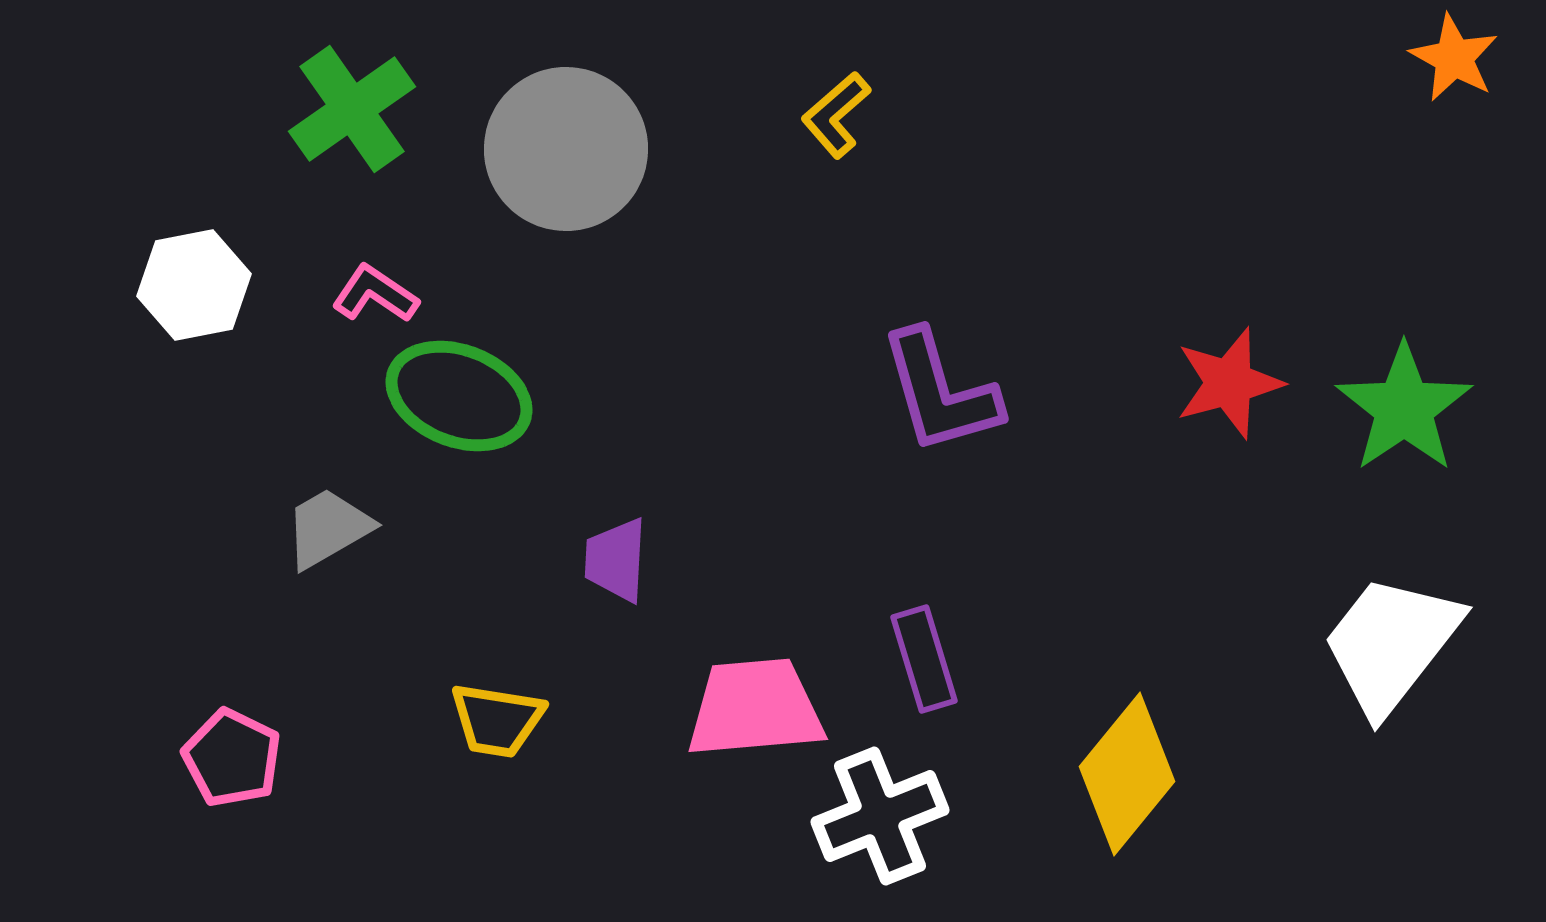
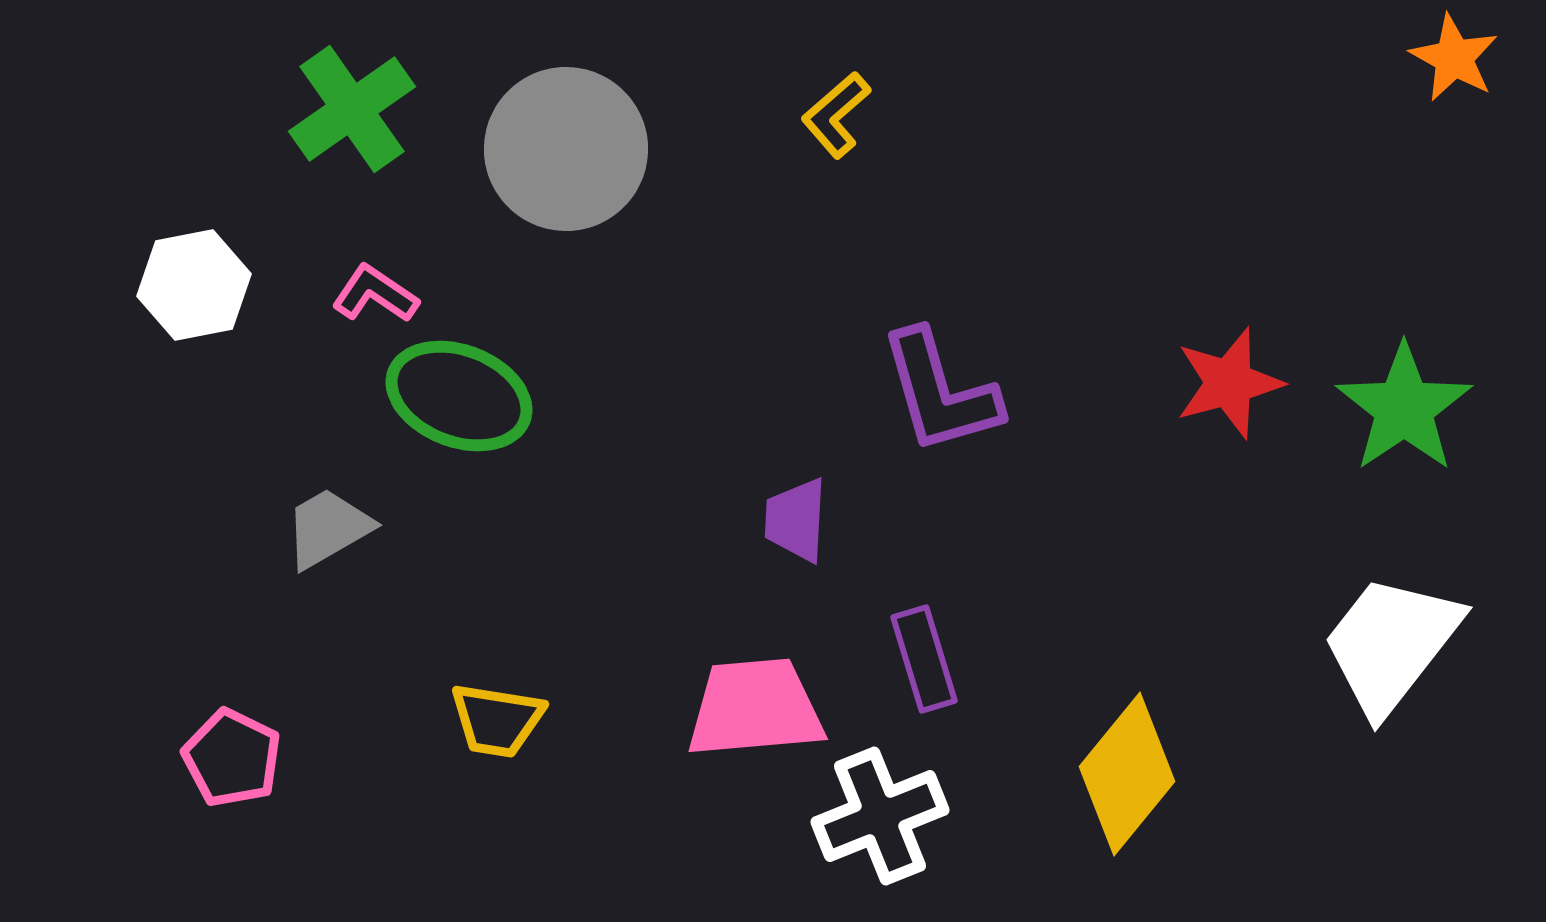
purple trapezoid: moved 180 px right, 40 px up
